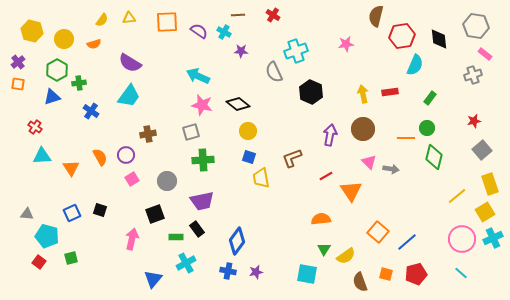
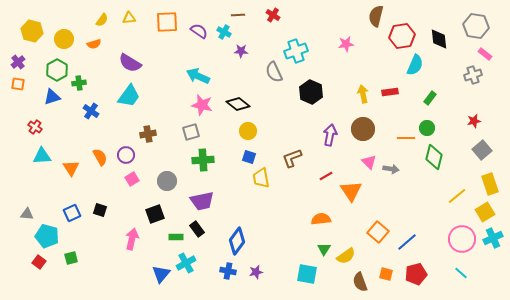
blue triangle at (153, 279): moved 8 px right, 5 px up
